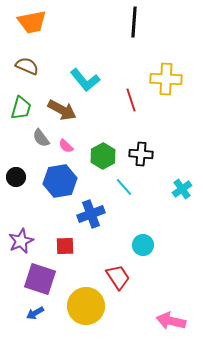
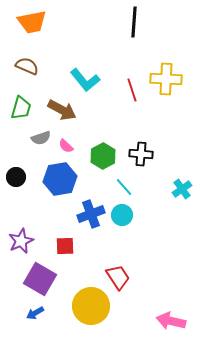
red line: moved 1 px right, 10 px up
gray semicircle: rotated 72 degrees counterclockwise
blue hexagon: moved 2 px up
cyan circle: moved 21 px left, 30 px up
purple square: rotated 12 degrees clockwise
yellow circle: moved 5 px right
